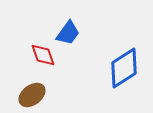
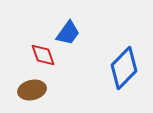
blue diamond: rotated 12 degrees counterclockwise
brown ellipse: moved 5 px up; rotated 24 degrees clockwise
